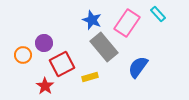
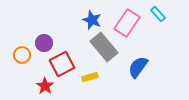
orange circle: moved 1 px left
